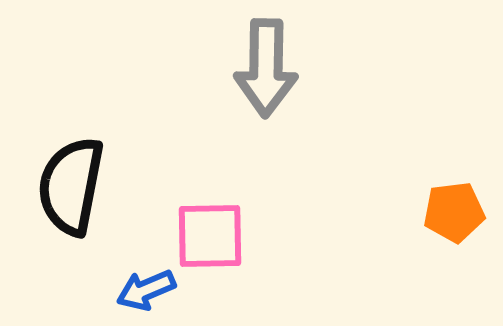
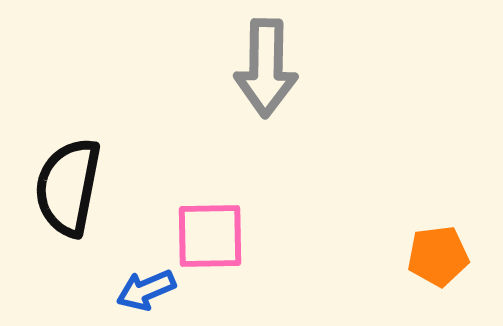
black semicircle: moved 3 px left, 1 px down
orange pentagon: moved 16 px left, 44 px down
